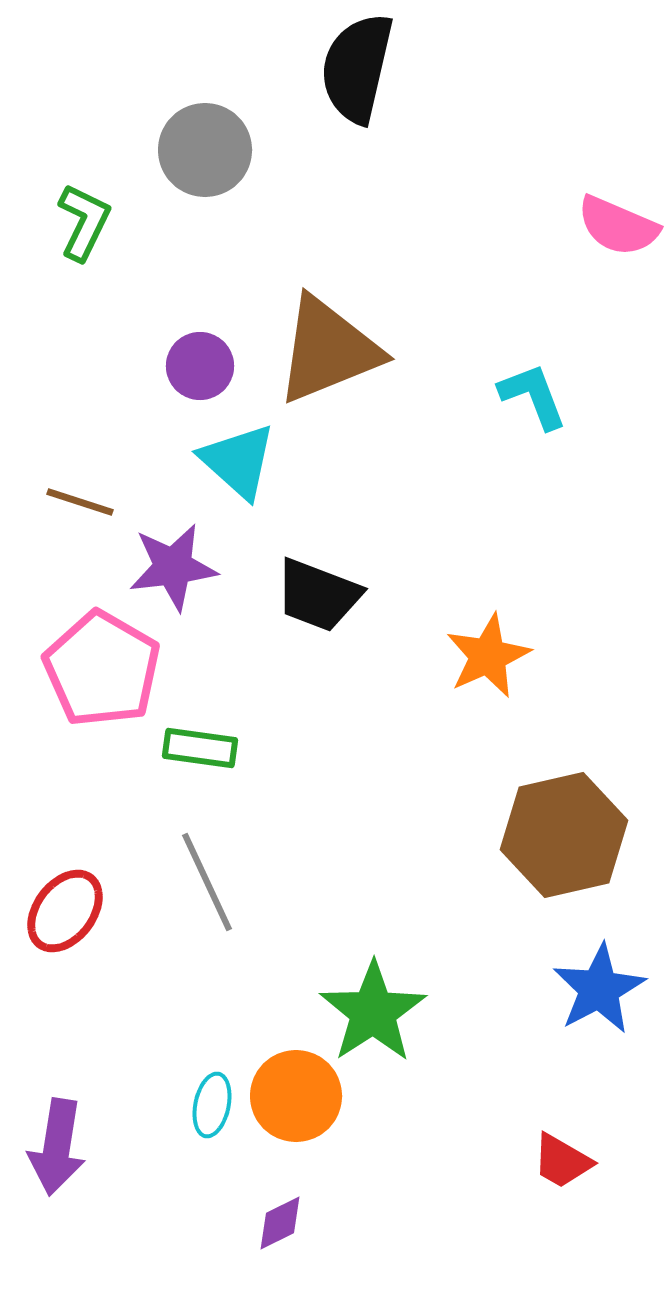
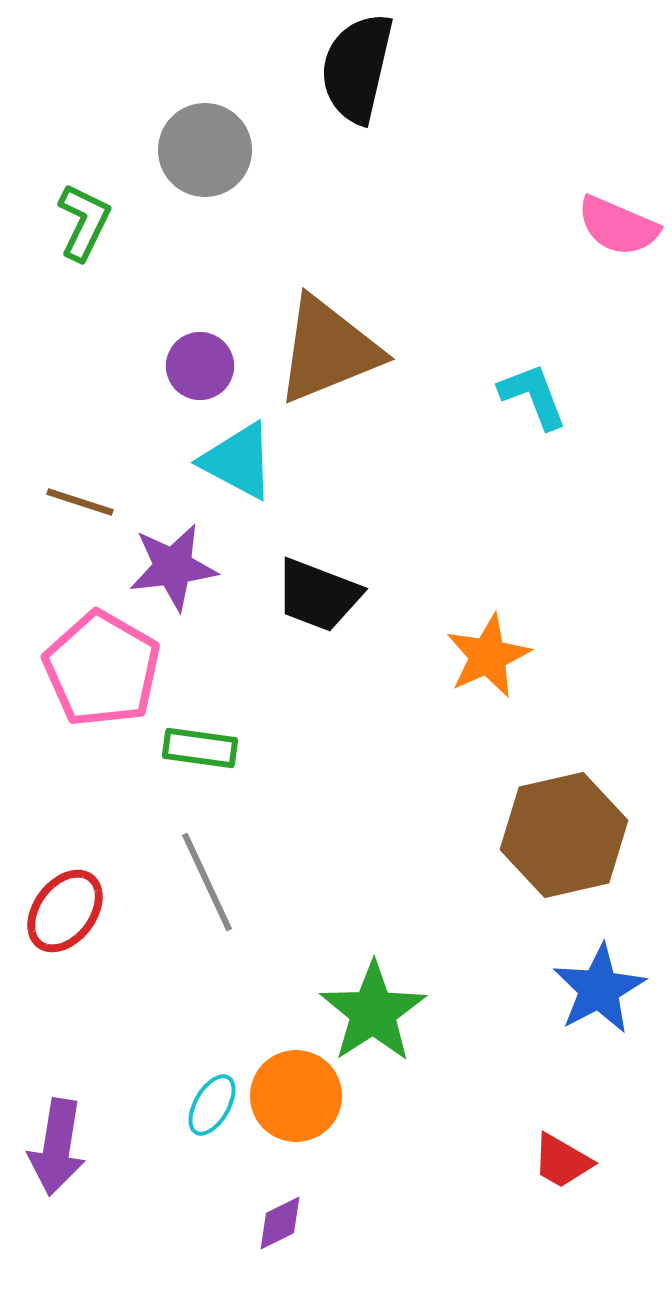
cyan triangle: rotated 14 degrees counterclockwise
cyan ellipse: rotated 18 degrees clockwise
